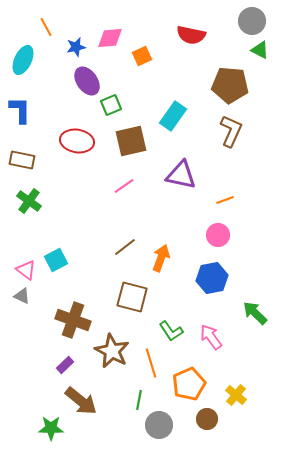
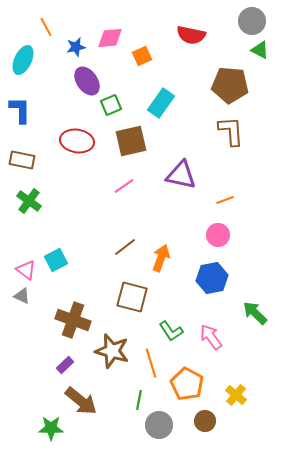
cyan rectangle at (173, 116): moved 12 px left, 13 px up
brown L-shape at (231, 131): rotated 28 degrees counterclockwise
brown star at (112, 351): rotated 12 degrees counterclockwise
orange pentagon at (189, 384): moved 2 px left; rotated 20 degrees counterclockwise
brown circle at (207, 419): moved 2 px left, 2 px down
